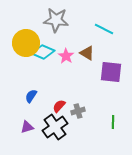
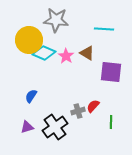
cyan line: rotated 24 degrees counterclockwise
yellow circle: moved 3 px right, 3 px up
cyan diamond: moved 1 px right, 1 px down
red semicircle: moved 34 px right
green line: moved 2 px left
